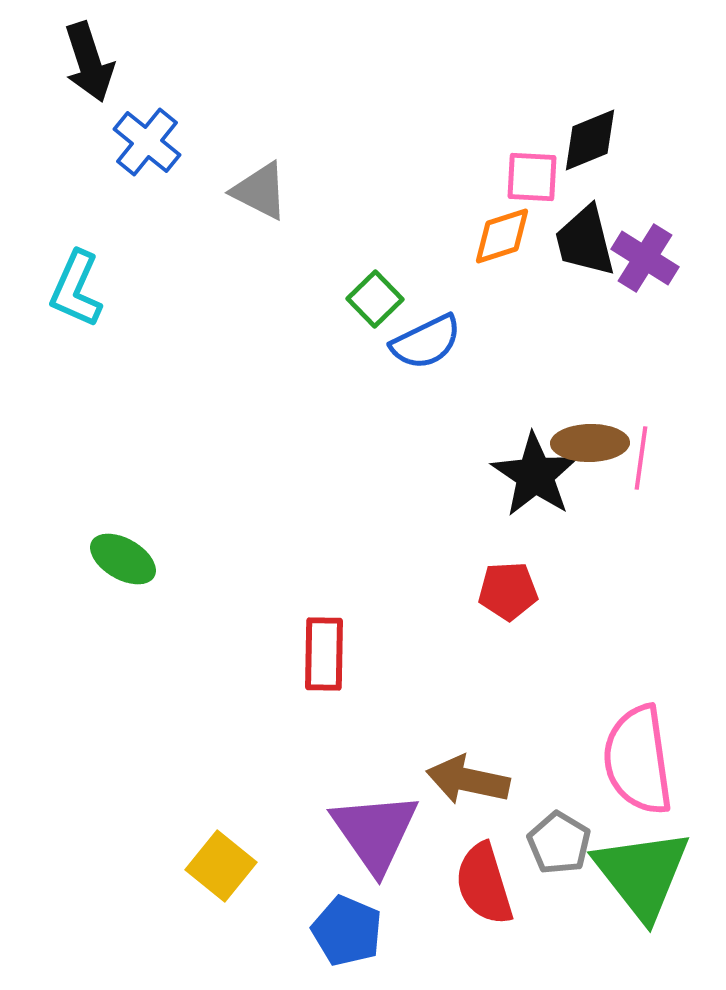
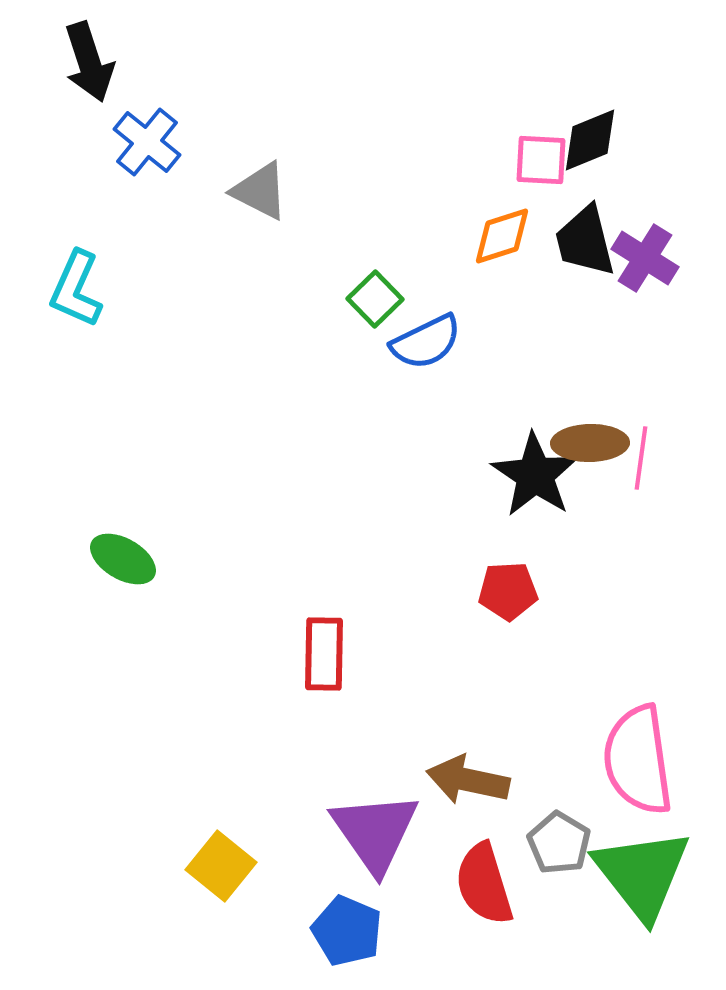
pink square: moved 9 px right, 17 px up
